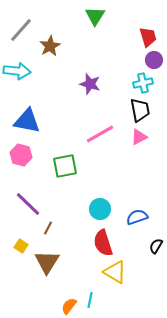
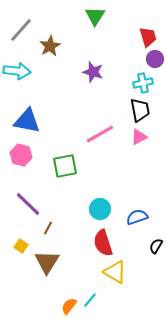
purple circle: moved 1 px right, 1 px up
purple star: moved 3 px right, 12 px up
cyan line: rotated 28 degrees clockwise
